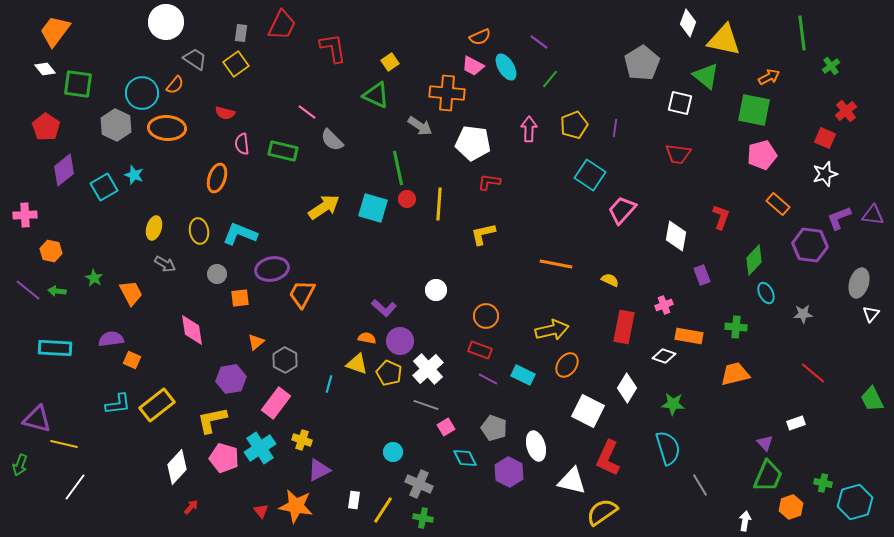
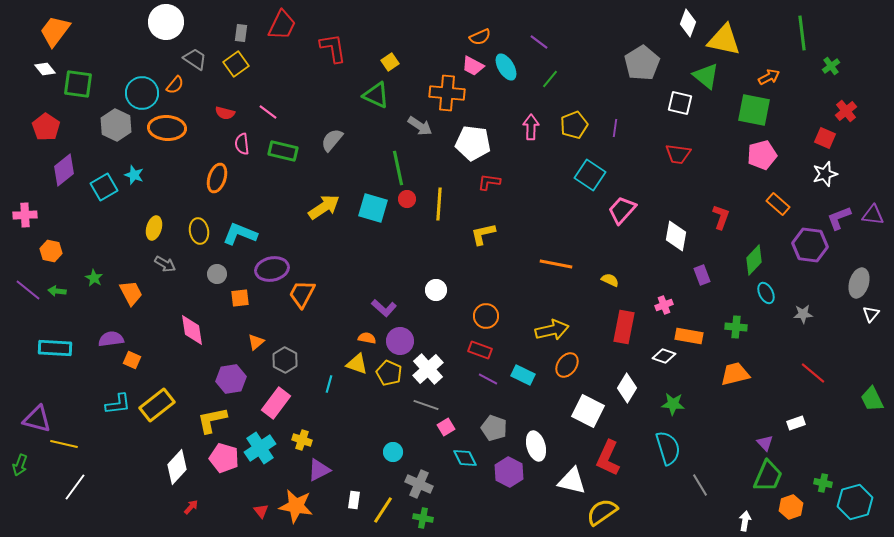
pink line at (307, 112): moved 39 px left
pink arrow at (529, 129): moved 2 px right, 2 px up
gray semicircle at (332, 140): rotated 85 degrees clockwise
